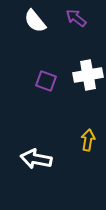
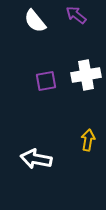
purple arrow: moved 3 px up
white cross: moved 2 px left
purple square: rotated 30 degrees counterclockwise
